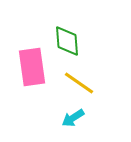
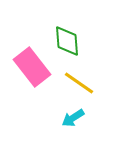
pink rectangle: rotated 30 degrees counterclockwise
